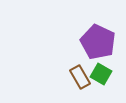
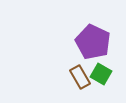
purple pentagon: moved 5 px left
